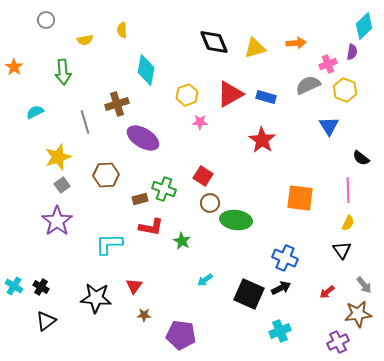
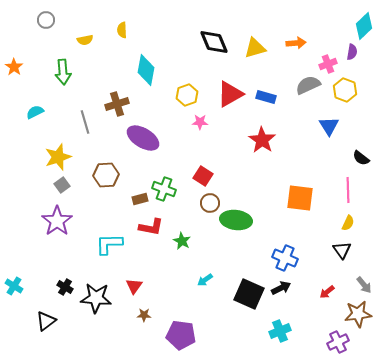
black cross at (41, 287): moved 24 px right
